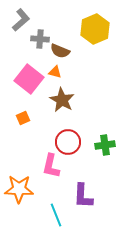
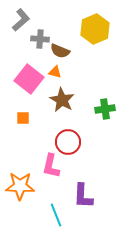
orange square: rotated 24 degrees clockwise
green cross: moved 36 px up
orange star: moved 1 px right, 3 px up
